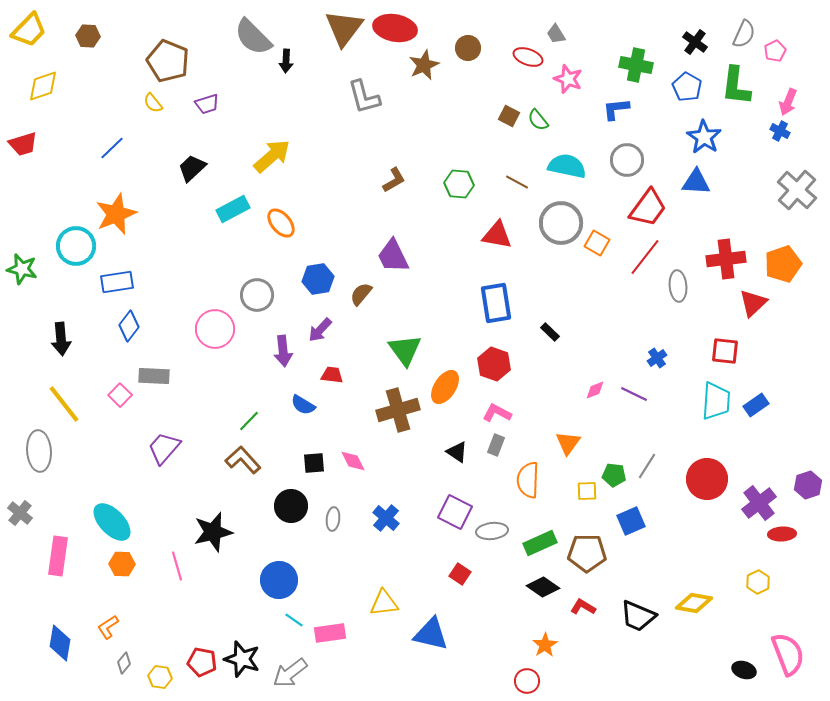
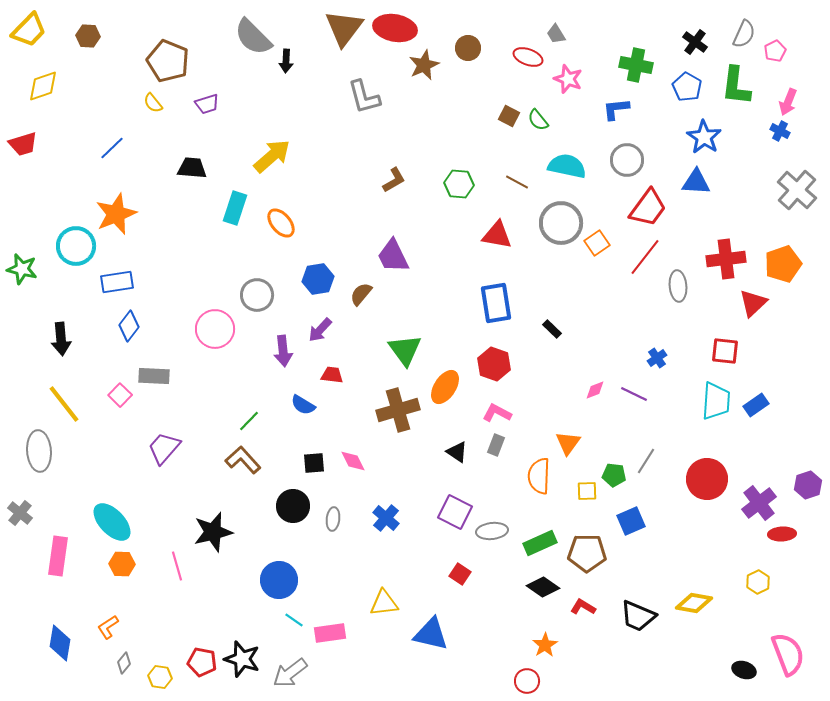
black trapezoid at (192, 168): rotated 48 degrees clockwise
cyan rectangle at (233, 209): moved 2 px right, 1 px up; rotated 44 degrees counterclockwise
orange square at (597, 243): rotated 25 degrees clockwise
black rectangle at (550, 332): moved 2 px right, 3 px up
gray line at (647, 466): moved 1 px left, 5 px up
orange semicircle at (528, 480): moved 11 px right, 4 px up
black circle at (291, 506): moved 2 px right
